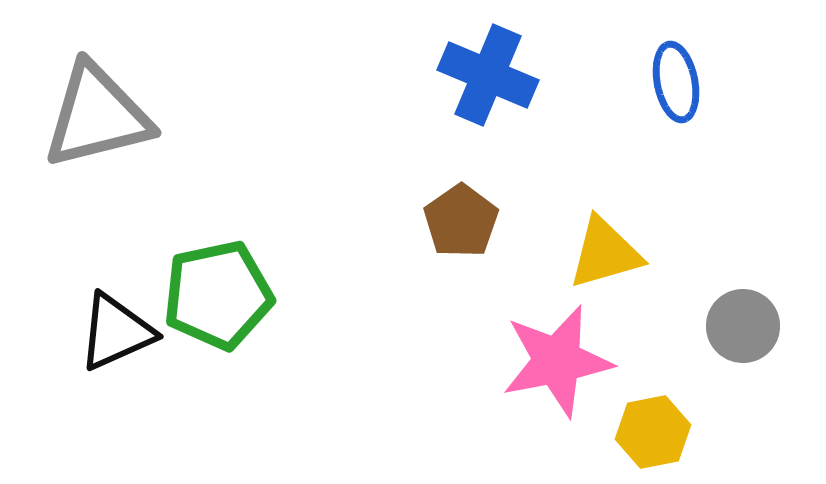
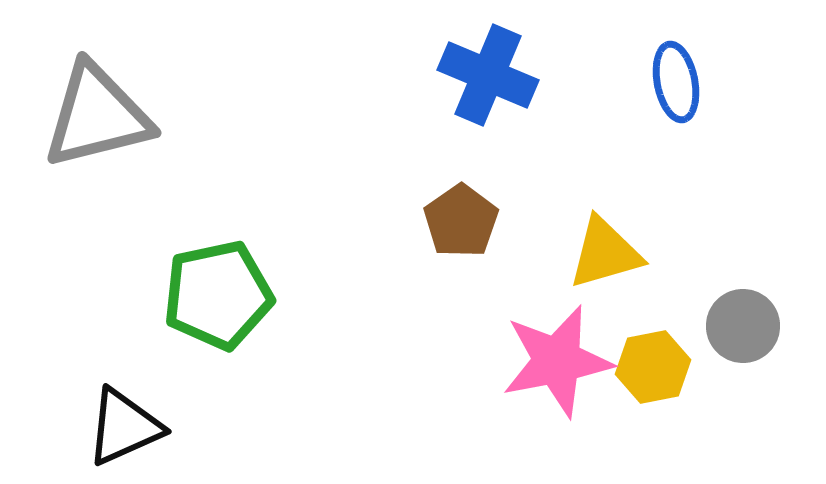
black triangle: moved 8 px right, 95 px down
yellow hexagon: moved 65 px up
